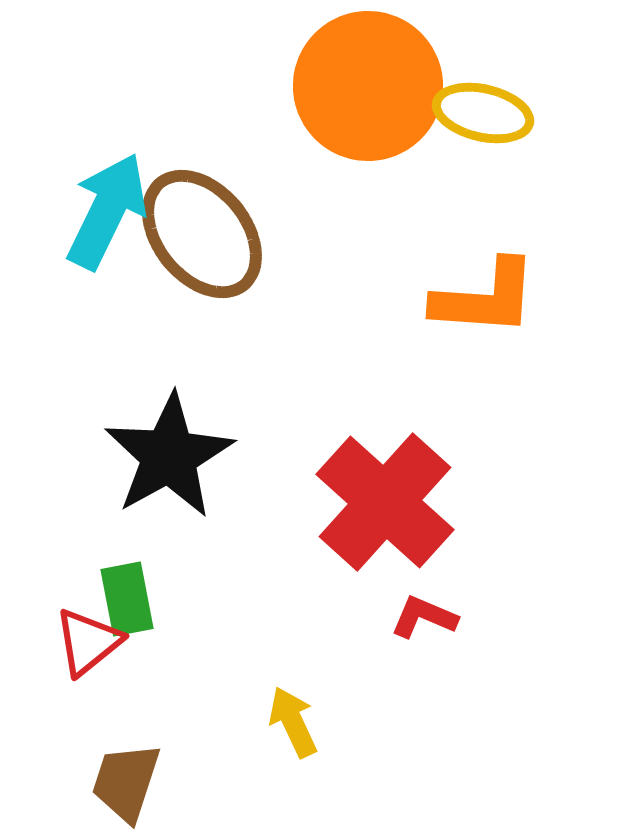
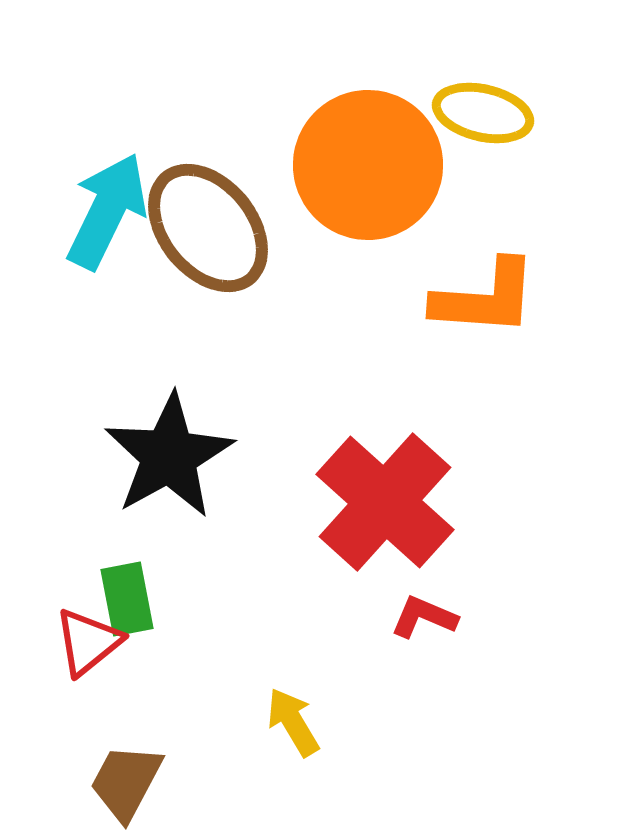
orange circle: moved 79 px down
brown ellipse: moved 6 px right, 6 px up
yellow arrow: rotated 6 degrees counterclockwise
brown trapezoid: rotated 10 degrees clockwise
